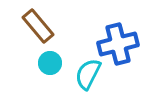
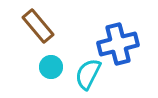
cyan circle: moved 1 px right, 4 px down
